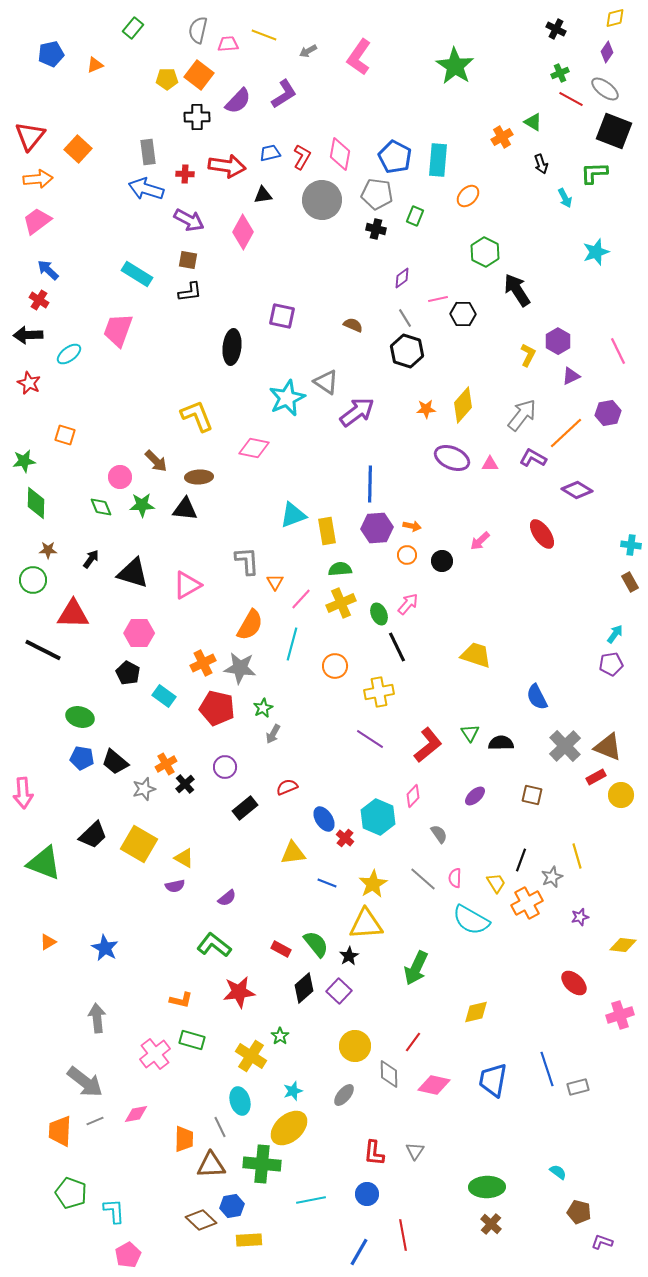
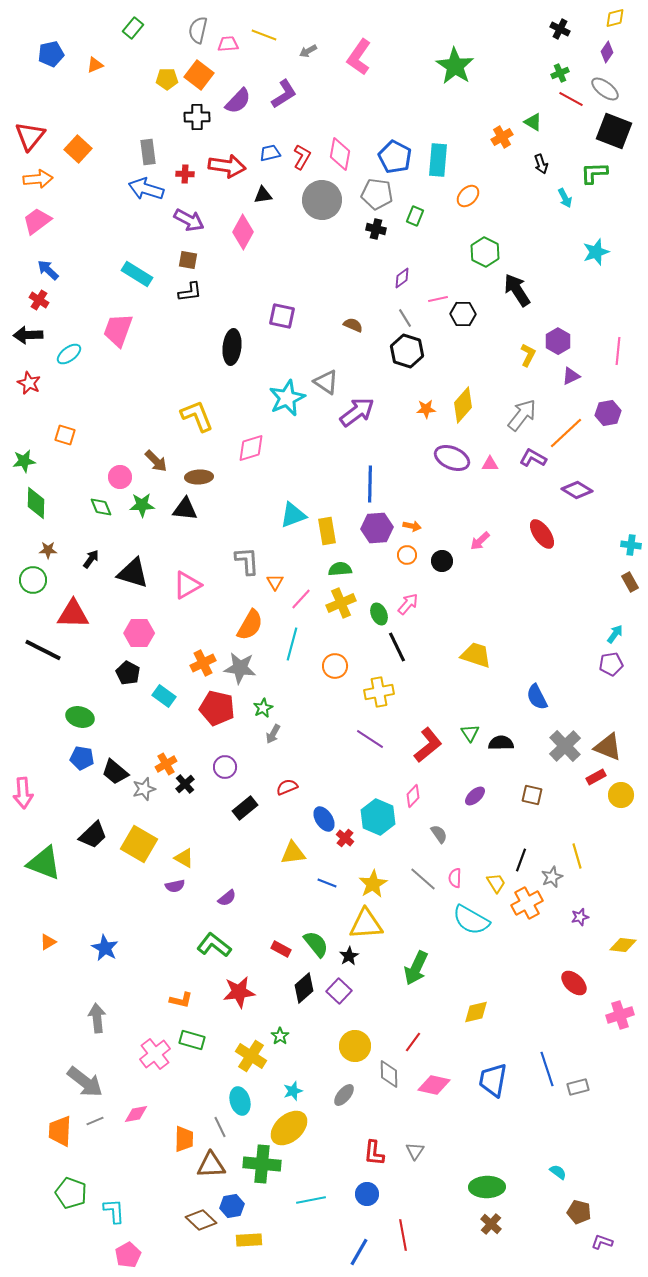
black cross at (556, 29): moved 4 px right
pink line at (618, 351): rotated 32 degrees clockwise
pink diamond at (254, 448): moved 3 px left; rotated 28 degrees counterclockwise
black trapezoid at (115, 762): moved 10 px down
